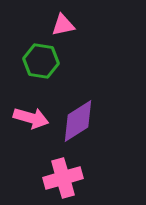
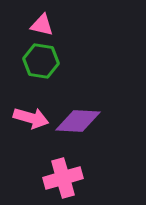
pink triangle: moved 21 px left; rotated 25 degrees clockwise
purple diamond: rotated 36 degrees clockwise
